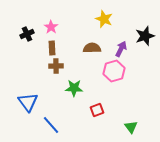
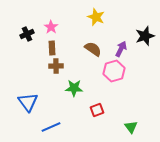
yellow star: moved 8 px left, 2 px up
brown semicircle: moved 1 px right, 1 px down; rotated 36 degrees clockwise
blue line: moved 2 px down; rotated 72 degrees counterclockwise
